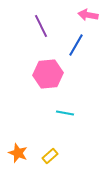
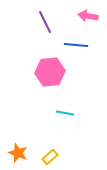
pink arrow: moved 1 px down
purple line: moved 4 px right, 4 px up
blue line: rotated 65 degrees clockwise
pink hexagon: moved 2 px right, 2 px up
yellow rectangle: moved 1 px down
